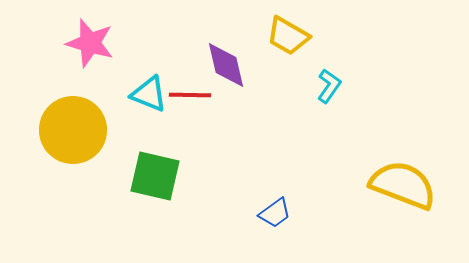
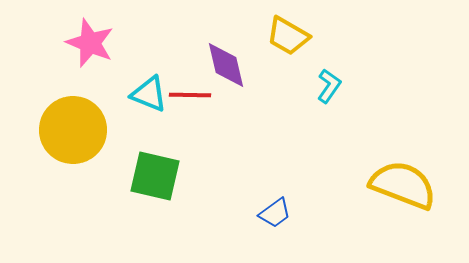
pink star: rotated 6 degrees clockwise
